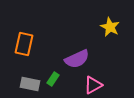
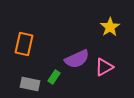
yellow star: rotated 12 degrees clockwise
green rectangle: moved 1 px right, 2 px up
pink triangle: moved 11 px right, 18 px up
